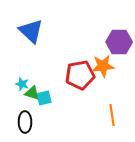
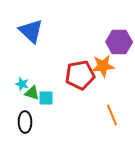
cyan square: moved 2 px right; rotated 14 degrees clockwise
orange line: rotated 15 degrees counterclockwise
